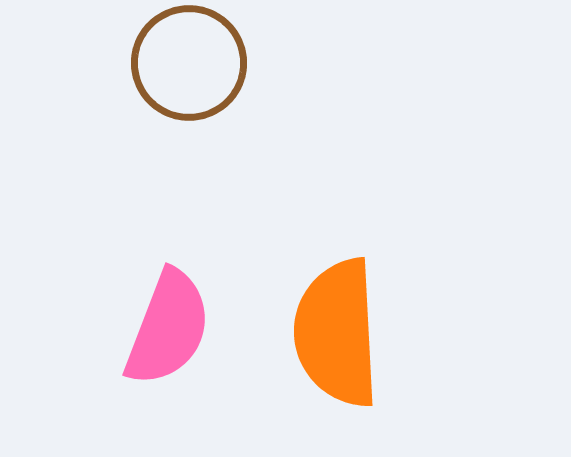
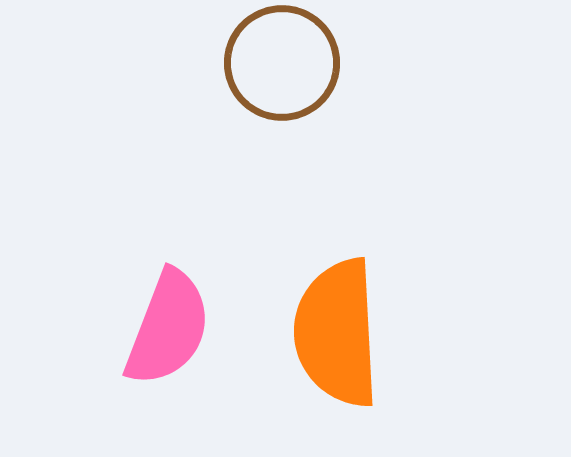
brown circle: moved 93 px right
